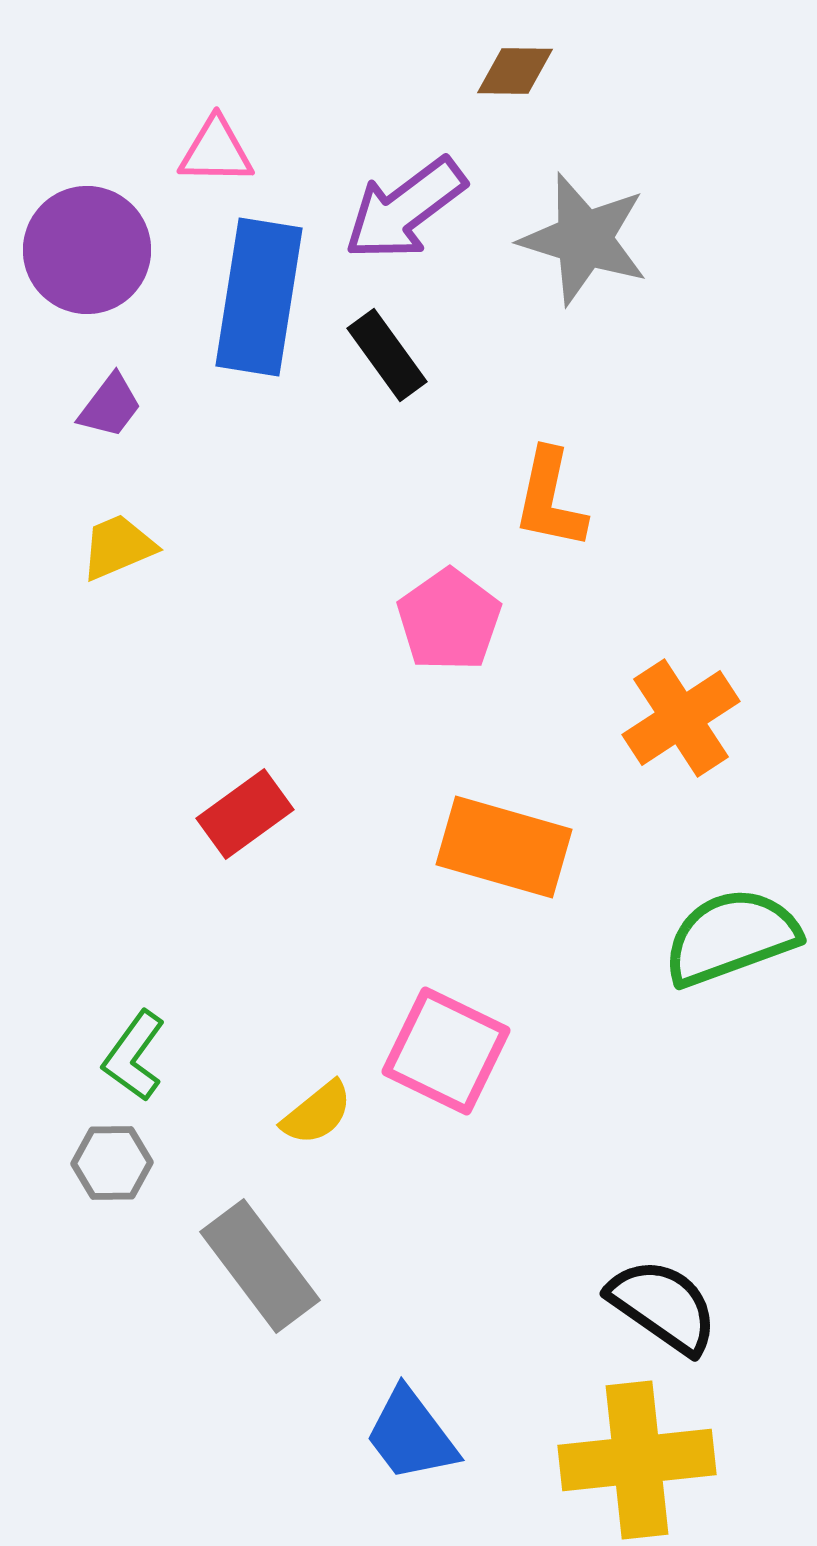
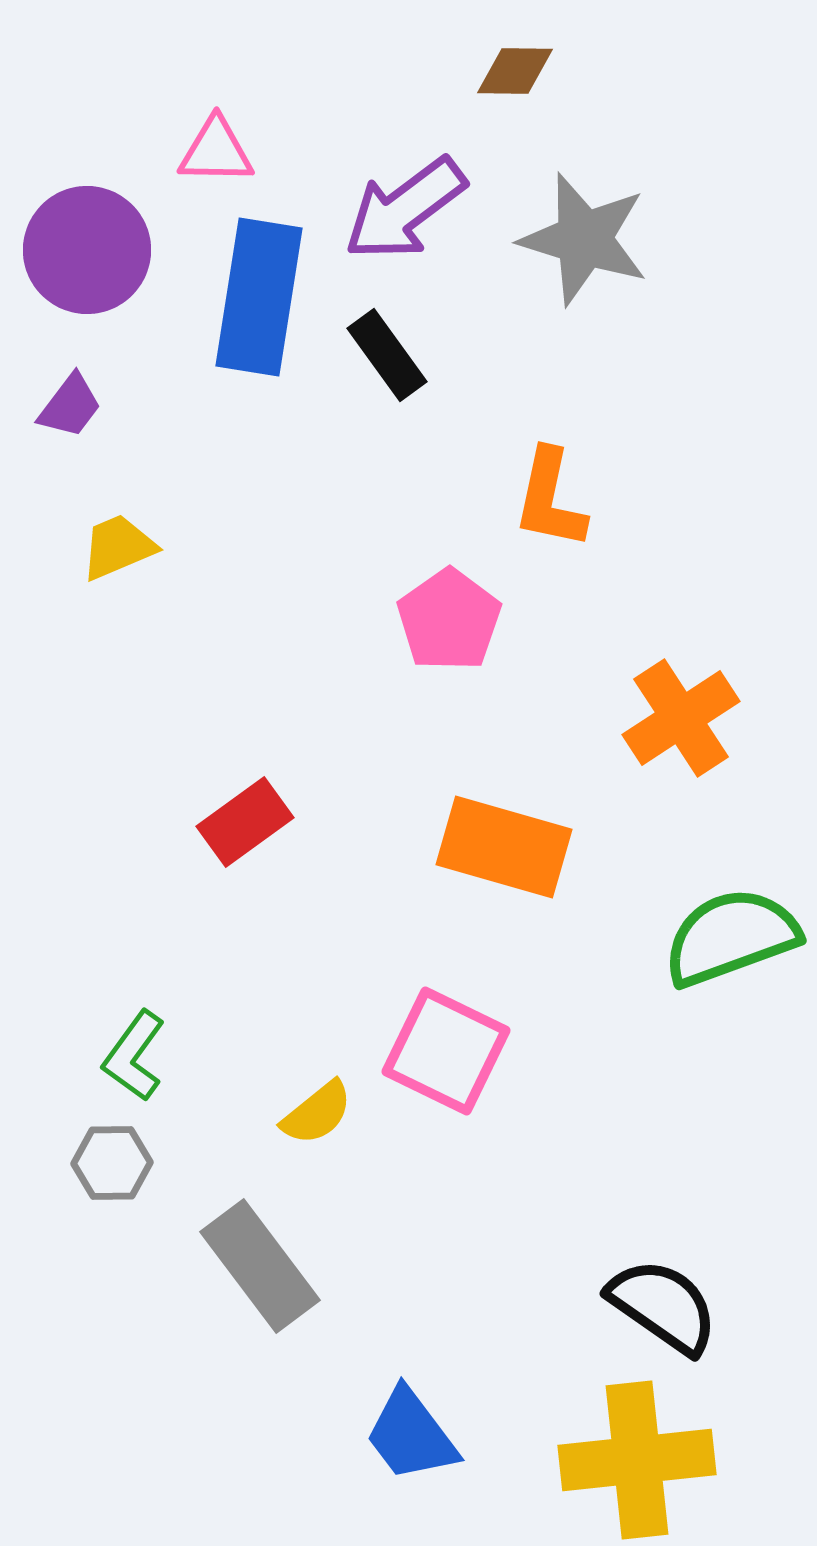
purple trapezoid: moved 40 px left
red rectangle: moved 8 px down
